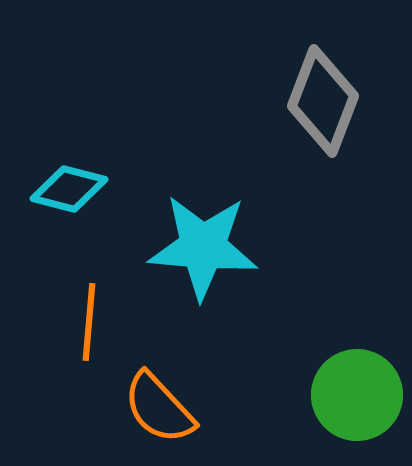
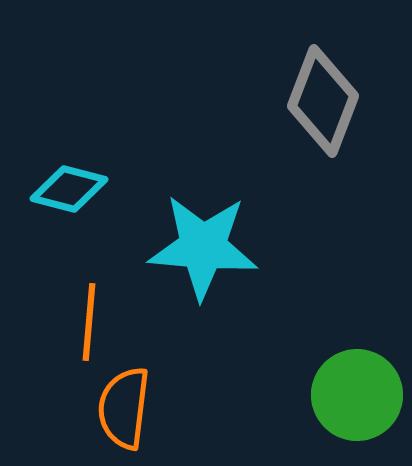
orange semicircle: moved 35 px left; rotated 50 degrees clockwise
